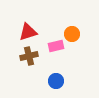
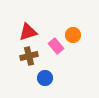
orange circle: moved 1 px right, 1 px down
pink rectangle: rotated 63 degrees clockwise
blue circle: moved 11 px left, 3 px up
